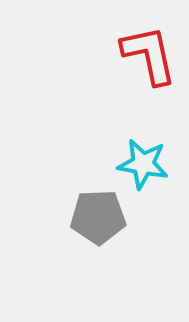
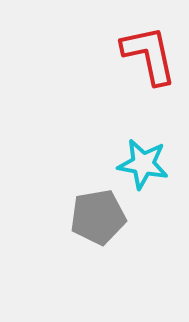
gray pentagon: rotated 8 degrees counterclockwise
